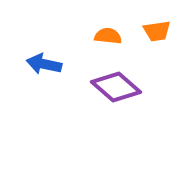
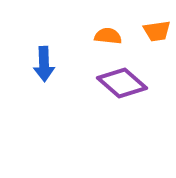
blue arrow: rotated 104 degrees counterclockwise
purple diamond: moved 6 px right, 4 px up
